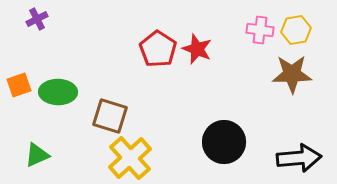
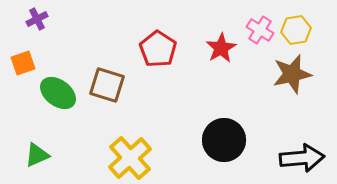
pink cross: rotated 24 degrees clockwise
red star: moved 24 px right, 1 px up; rotated 20 degrees clockwise
brown star: rotated 12 degrees counterclockwise
orange square: moved 4 px right, 22 px up
green ellipse: moved 1 px down; rotated 36 degrees clockwise
brown square: moved 3 px left, 31 px up
black circle: moved 2 px up
black arrow: moved 3 px right
